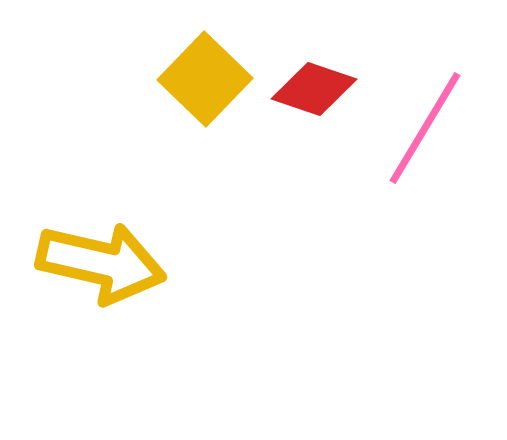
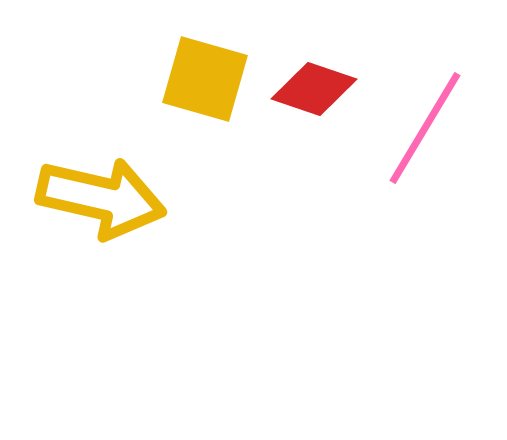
yellow square: rotated 28 degrees counterclockwise
yellow arrow: moved 65 px up
